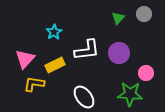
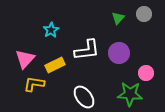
cyan star: moved 3 px left, 2 px up
